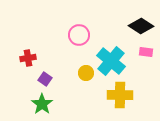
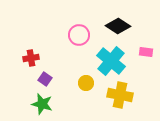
black diamond: moved 23 px left
red cross: moved 3 px right
yellow circle: moved 10 px down
yellow cross: rotated 10 degrees clockwise
green star: rotated 20 degrees counterclockwise
